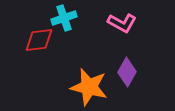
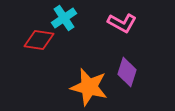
cyan cross: rotated 15 degrees counterclockwise
red diamond: rotated 16 degrees clockwise
purple diamond: rotated 12 degrees counterclockwise
